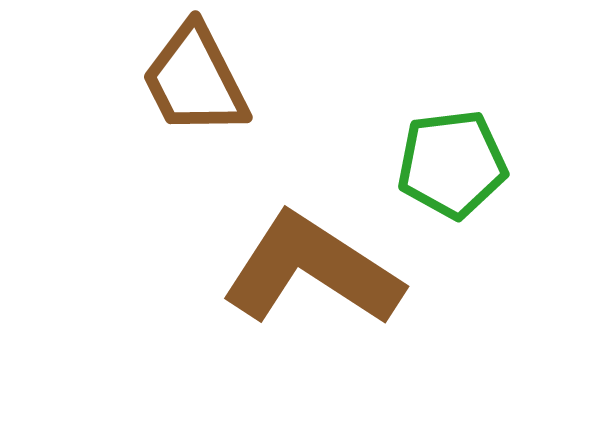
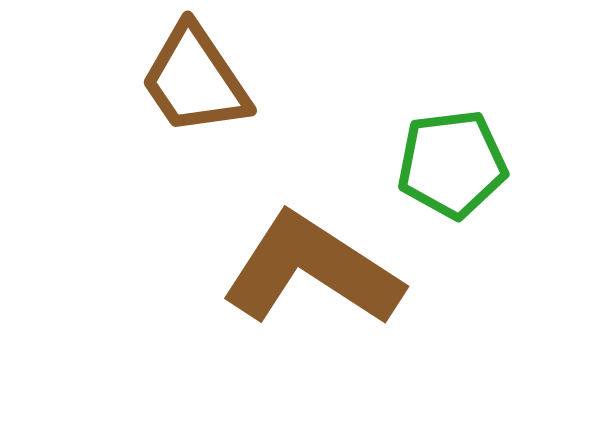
brown trapezoid: rotated 7 degrees counterclockwise
